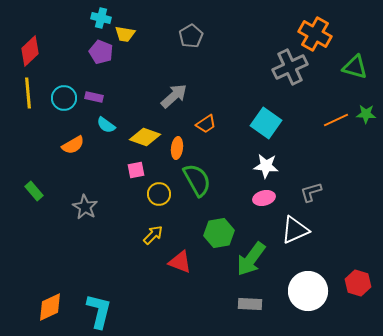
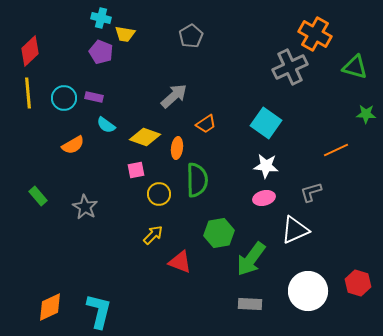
orange line: moved 30 px down
green semicircle: rotated 28 degrees clockwise
green rectangle: moved 4 px right, 5 px down
